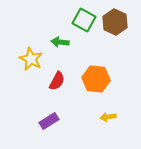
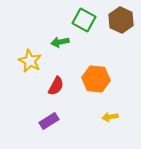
brown hexagon: moved 6 px right, 2 px up
green arrow: rotated 18 degrees counterclockwise
yellow star: moved 1 px left, 2 px down
red semicircle: moved 1 px left, 5 px down
yellow arrow: moved 2 px right
